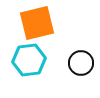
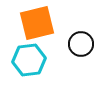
black circle: moved 19 px up
